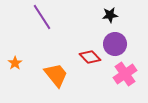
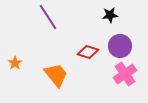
purple line: moved 6 px right
purple circle: moved 5 px right, 2 px down
red diamond: moved 2 px left, 5 px up; rotated 30 degrees counterclockwise
